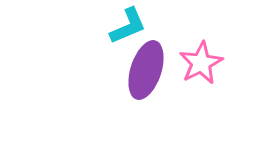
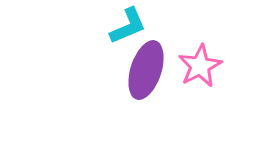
pink star: moved 1 px left, 3 px down
